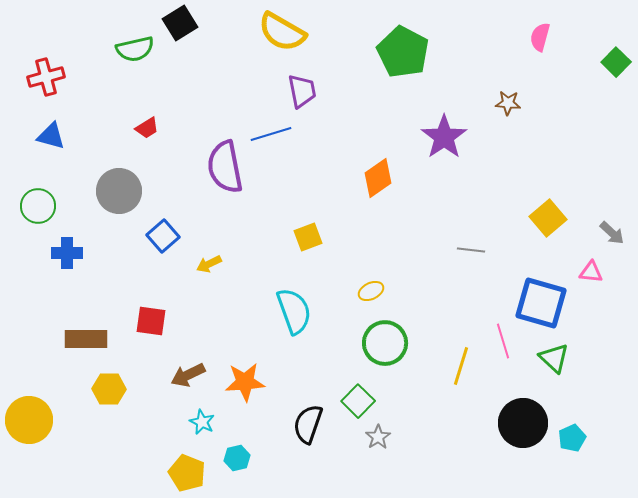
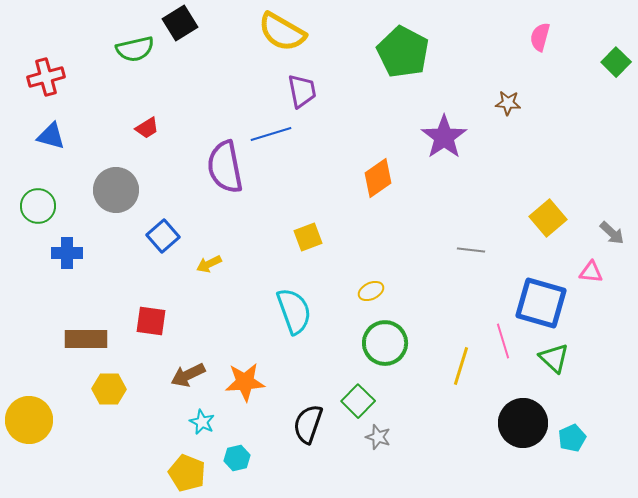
gray circle at (119, 191): moved 3 px left, 1 px up
gray star at (378, 437): rotated 20 degrees counterclockwise
